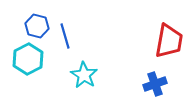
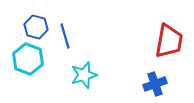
blue hexagon: moved 1 px left, 1 px down
cyan hexagon: rotated 12 degrees counterclockwise
cyan star: rotated 24 degrees clockwise
